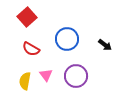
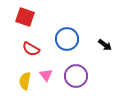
red square: moved 2 px left; rotated 30 degrees counterclockwise
